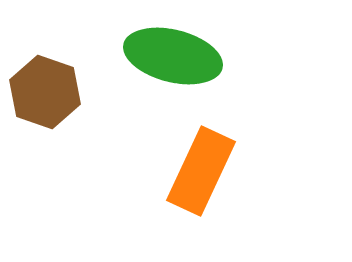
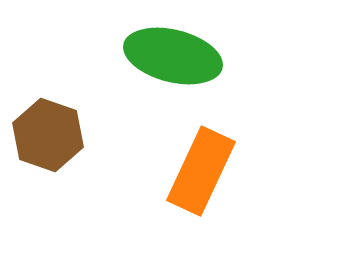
brown hexagon: moved 3 px right, 43 px down
